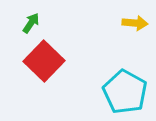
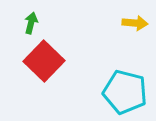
green arrow: rotated 20 degrees counterclockwise
cyan pentagon: rotated 15 degrees counterclockwise
